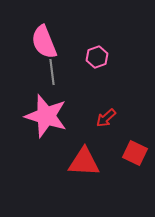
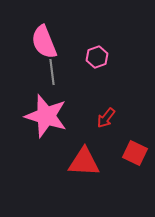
red arrow: rotated 10 degrees counterclockwise
